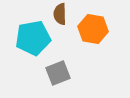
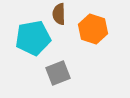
brown semicircle: moved 1 px left
orange hexagon: rotated 8 degrees clockwise
